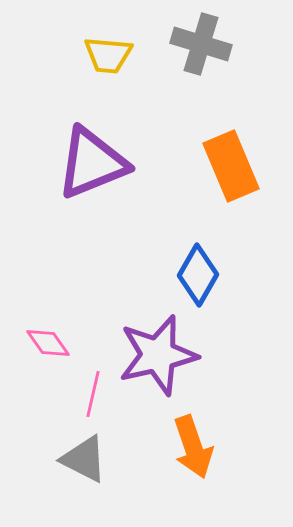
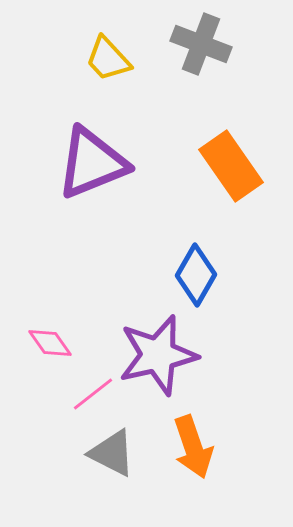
gray cross: rotated 4 degrees clockwise
yellow trapezoid: moved 4 px down; rotated 42 degrees clockwise
orange rectangle: rotated 12 degrees counterclockwise
blue diamond: moved 2 px left
pink diamond: moved 2 px right
pink line: rotated 39 degrees clockwise
gray triangle: moved 28 px right, 6 px up
